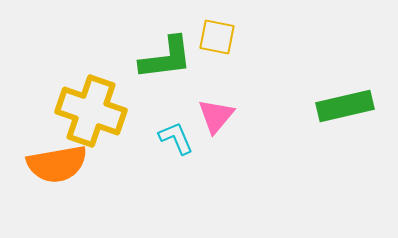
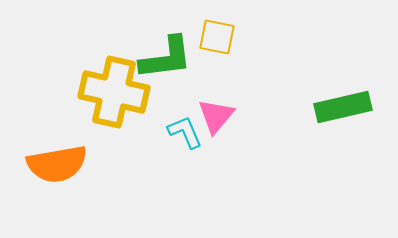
green rectangle: moved 2 px left, 1 px down
yellow cross: moved 23 px right, 19 px up; rotated 6 degrees counterclockwise
cyan L-shape: moved 9 px right, 6 px up
